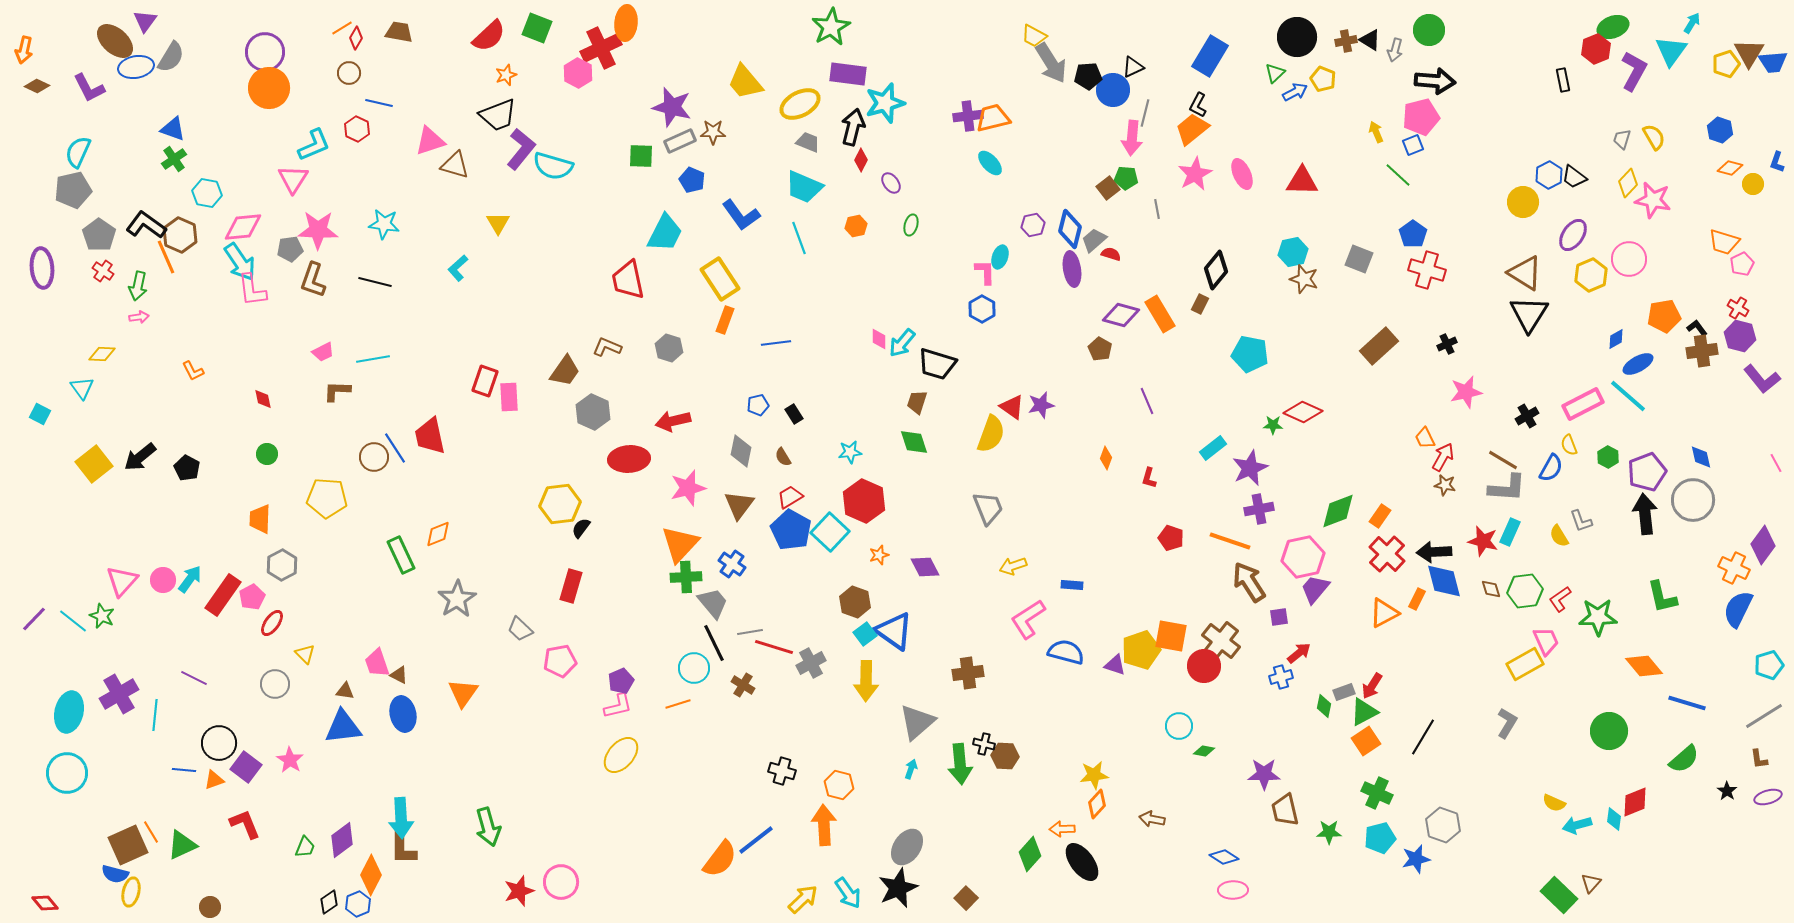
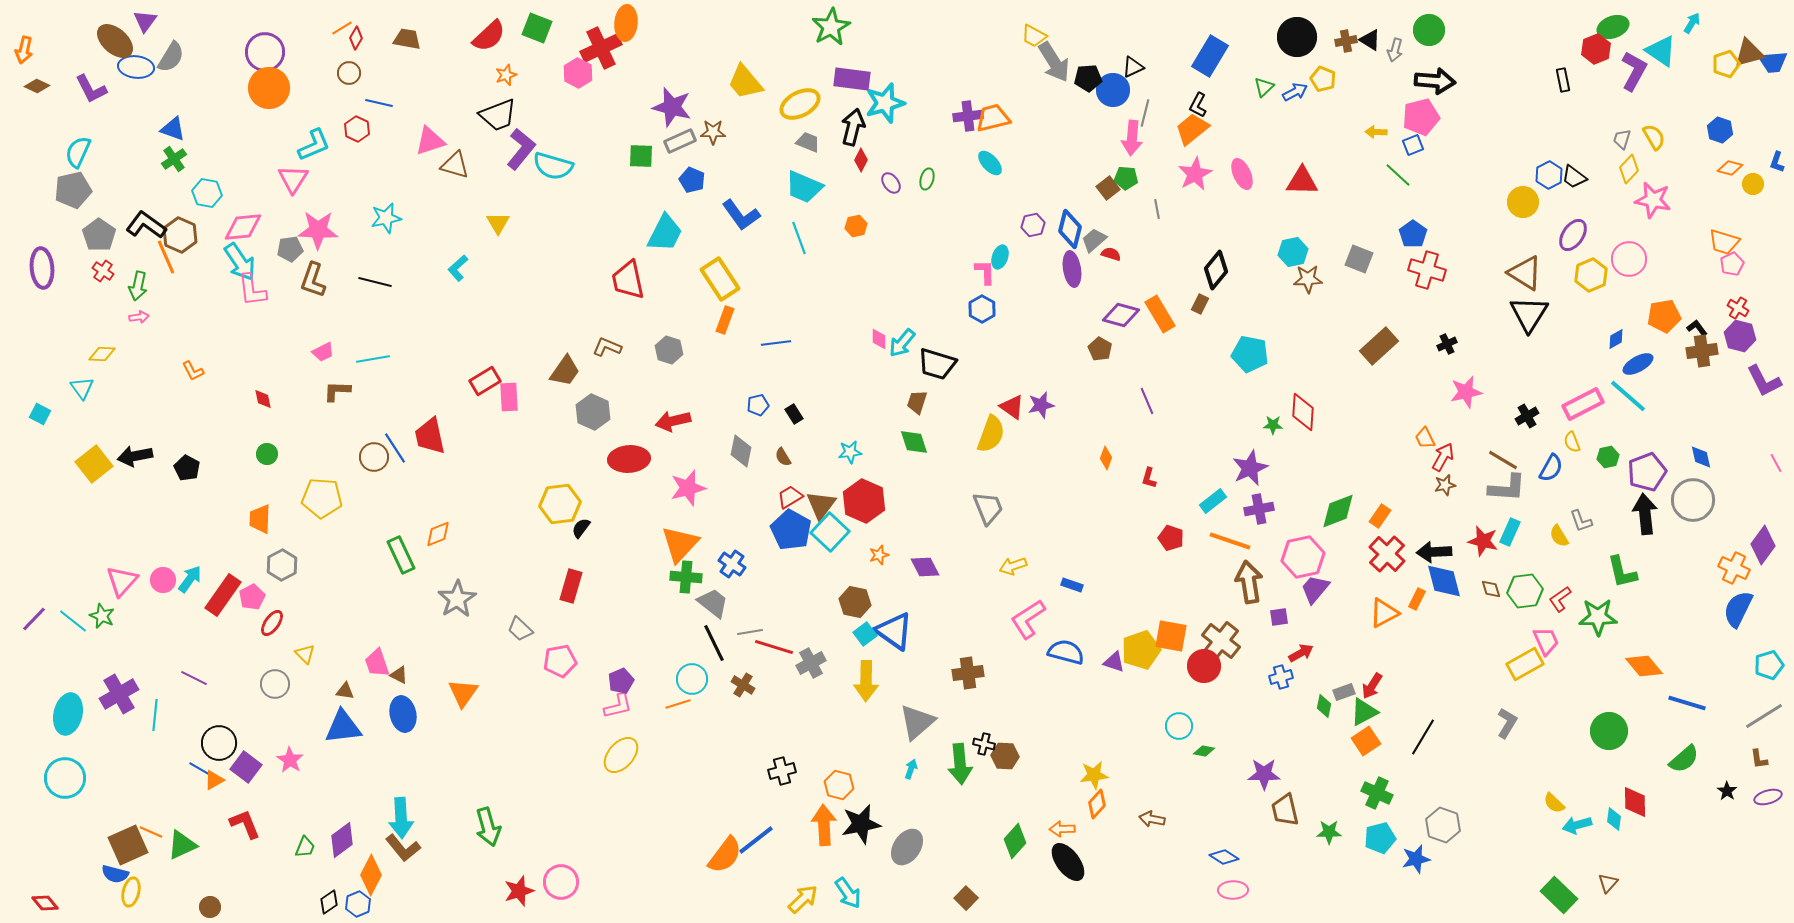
brown trapezoid at (399, 32): moved 8 px right, 7 px down
cyan triangle at (1671, 51): moved 10 px left; rotated 32 degrees counterclockwise
brown triangle at (1749, 53): rotated 44 degrees clockwise
gray arrow at (1051, 63): moved 3 px right, 1 px up
blue ellipse at (136, 67): rotated 16 degrees clockwise
green triangle at (1275, 73): moved 11 px left, 14 px down
purple rectangle at (848, 74): moved 4 px right, 5 px down
black pentagon at (1088, 76): moved 2 px down
purple L-shape at (89, 88): moved 2 px right, 1 px down
yellow arrow at (1376, 132): rotated 65 degrees counterclockwise
yellow diamond at (1628, 183): moved 1 px right, 14 px up
cyan star at (384, 224): moved 2 px right, 6 px up; rotated 20 degrees counterclockwise
green ellipse at (911, 225): moved 16 px right, 46 px up
pink pentagon at (1742, 264): moved 10 px left
brown star at (1304, 279): moved 4 px right; rotated 20 degrees counterclockwise
gray hexagon at (669, 348): moved 2 px down
purple L-shape at (1762, 379): moved 2 px right, 2 px down; rotated 12 degrees clockwise
red rectangle at (485, 381): rotated 40 degrees clockwise
red diamond at (1303, 412): rotated 69 degrees clockwise
yellow semicircle at (1569, 445): moved 3 px right, 3 px up
cyan rectangle at (1213, 448): moved 53 px down
black arrow at (140, 457): moved 5 px left, 1 px up; rotated 28 degrees clockwise
green hexagon at (1608, 457): rotated 20 degrees clockwise
brown star at (1445, 485): rotated 25 degrees counterclockwise
yellow pentagon at (327, 498): moved 5 px left
brown triangle at (739, 505): moved 82 px right
green cross at (686, 577): rotated 8 degrees clockwise
brown arrow at (1249, 582): rotated 24 degrees clockwise
blue rectangle at (1072, 585): rotated 15 degrees clockwise
green L-shape at (1662, 597): moved 40 px left, 25 px up
brown hexagon at (855, 602): rotated 8 degrees counterclockwise
gray trapezoid at (713, 603): rotated 12 degrees counterclockwise
red arrow at (1299, 653): moved 2 px right; rotated 10 degrees clockwise
purple triangle at (1115, 665): moved 1 px left, 3 px up
cyan circle at (694, 668): moved 2 px left, 11 px down
cyan ellipse at (69, 712): moved 1 px left, 2 px down
blue line at (184, 770): moved 16 px right, 1 px up; rotated 25 degrees clockwise
black cross at (782, 771): rotated 32 degrees counterclockwise
cyan circle at (67, 773): moved 2 px left, 5 px down
orange triangle at (214, 780): rotated 10 degrees counterclockwise
red diamond at (1635, 802): rotated 68 degrees counterclockwise
yellow semicircle at (1554, 803): rotated 20 degrees clockwise
orange line at (151, 832): rotated 35 degrees counterclockwise
brown L-shape at (403, 848): rotated 39 degrees counterclockwise
green diamond at (1030, 854): moved 15 px left, 13 px up
orange semicircle at (720, 859): moved 5 px right, 4 px up
black ellipse at (1082, 862): moved 14 px left
brown triangle at (1591, 883): moved 17 px right
black star at (898, 888): moved 37 px left, 64 px up; rotated 12 degrees clockwise
